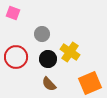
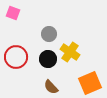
gray circle: moved 7 px right
brown semicircle: moved 2 px right, 3 px down
